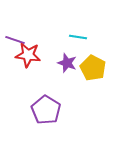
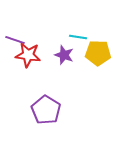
purple star: moved 3 px left, 8 px up
yellow pentagon: moved 5 px right, 15 px up; rotated 25 degrees counterclockwise
